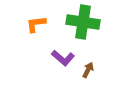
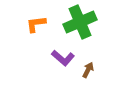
green cross: moved 3 px left; rotated 32 degrees counterclockwise
